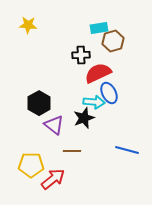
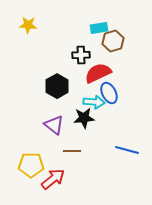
black hexagon: moved 18 px right, 17 px up
black star: rotated 15 degrees clockwise
